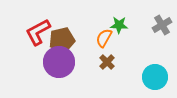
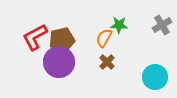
red L-shape: moved 3 px left, 5 px down
